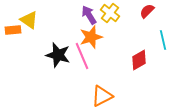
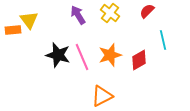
purple arrow: moved 11 px left
yellow triangle: rotated 18 degrees clockwise
orange star: moved 19 px right, 18 px down
pink line: moved 1 px down
